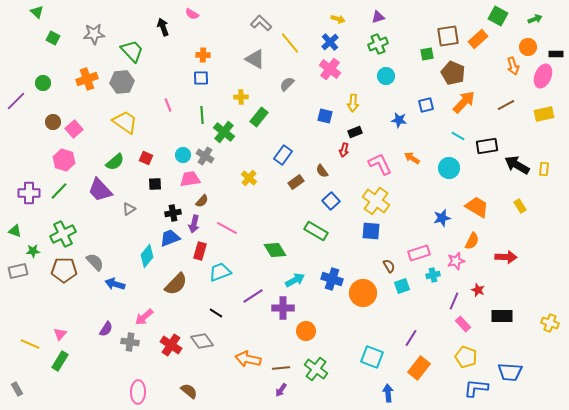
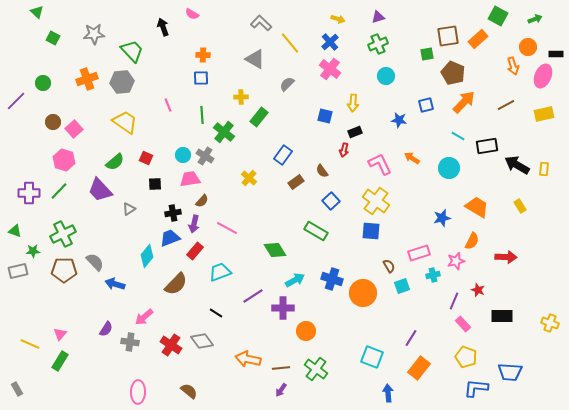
red rectangle at (200, 251): moved 5 px left; rotated 24 degrees clockwise
